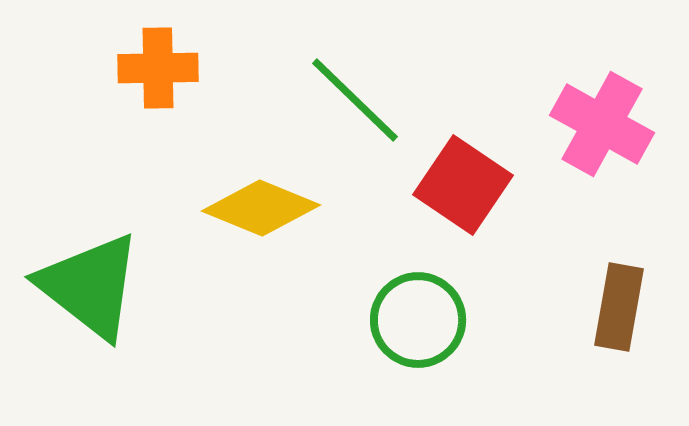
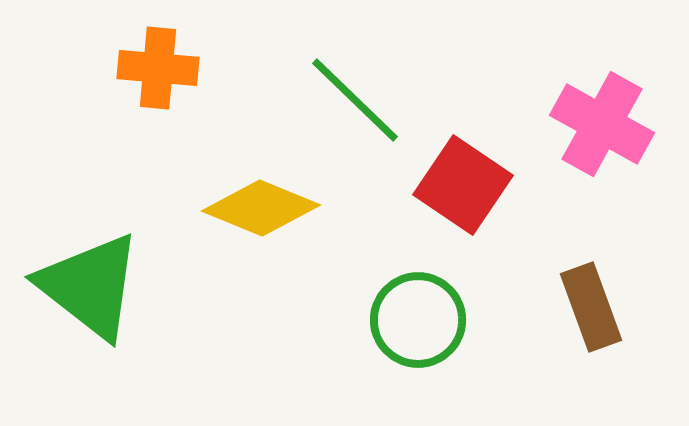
orange cross: rotated 6 degrees clockwise
brown rectangle: moved 28 px left; rotated 30 degrees counterclockwise
